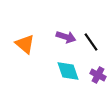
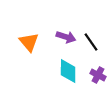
orange triangle: moved 4 px right, 2 px up; rotated 10 degrees clockwise
cyan diamond: rotated 20 degrees clockwise
